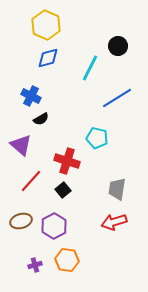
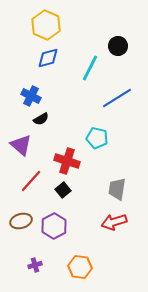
orange hexagon: moved 13 px right, 7 px down
